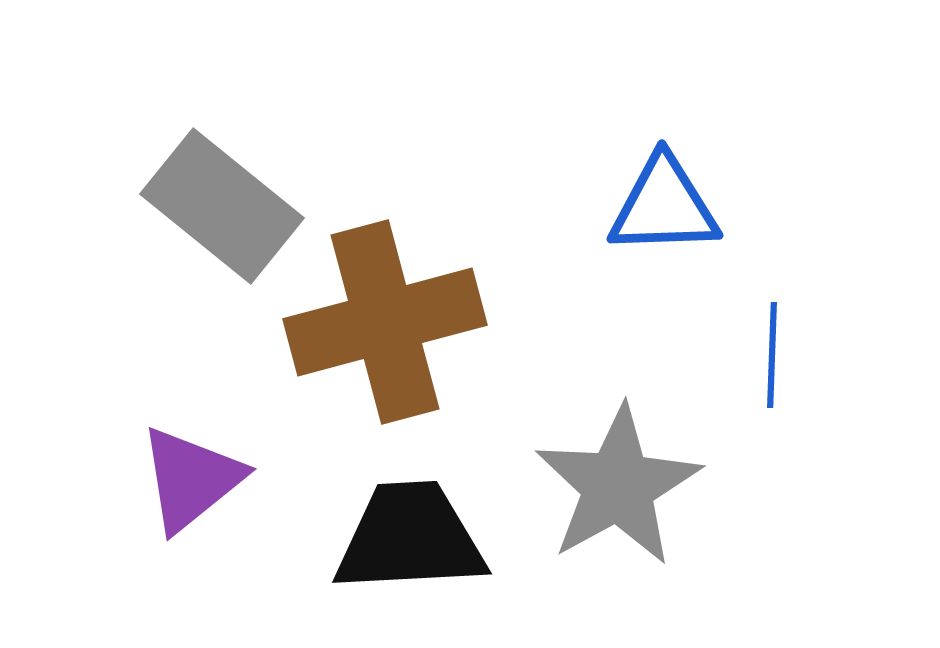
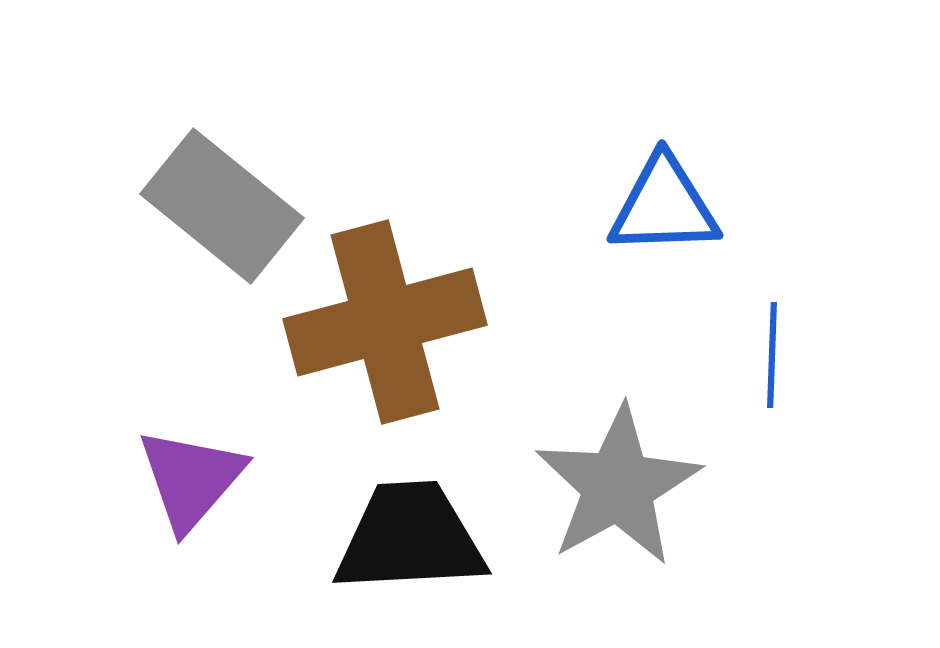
purple triangle: rotated 10 degrees counterclockwise
